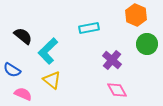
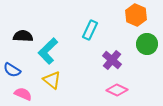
cyan rectangle: moved 1 px right, 2 px down; rotated 54 degrees counterclockwise
black semicircle: rotated 36 degrees counterclockwise
pink diamond: rotated 35 degrees counterclockwise
